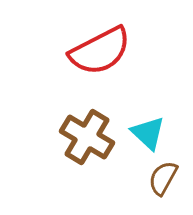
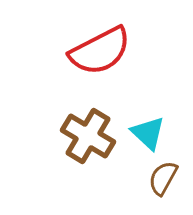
brown cross: moved 1 px right, 1 px up
